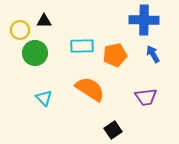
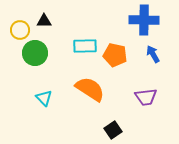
cyan rectangle: moved 3 px right
orange pentagon: rotated 25 degrees clockwise
